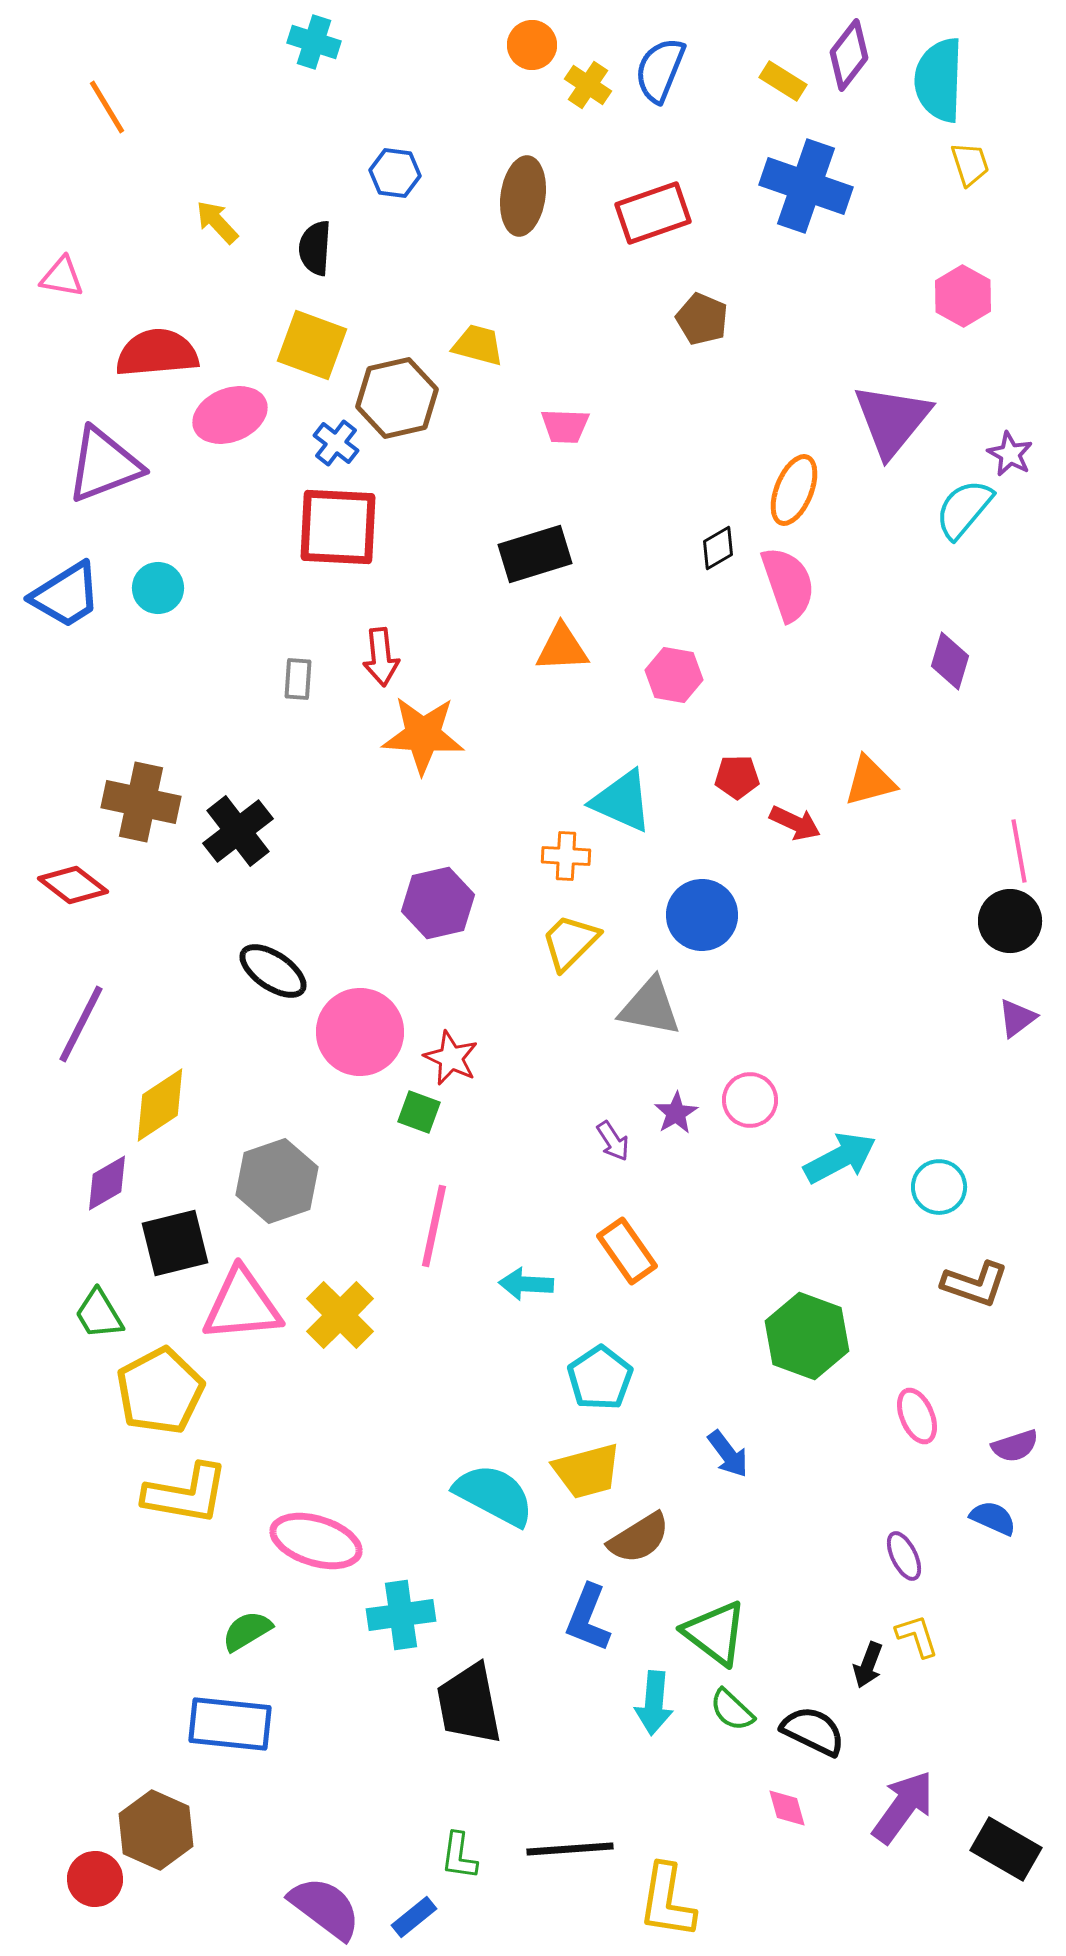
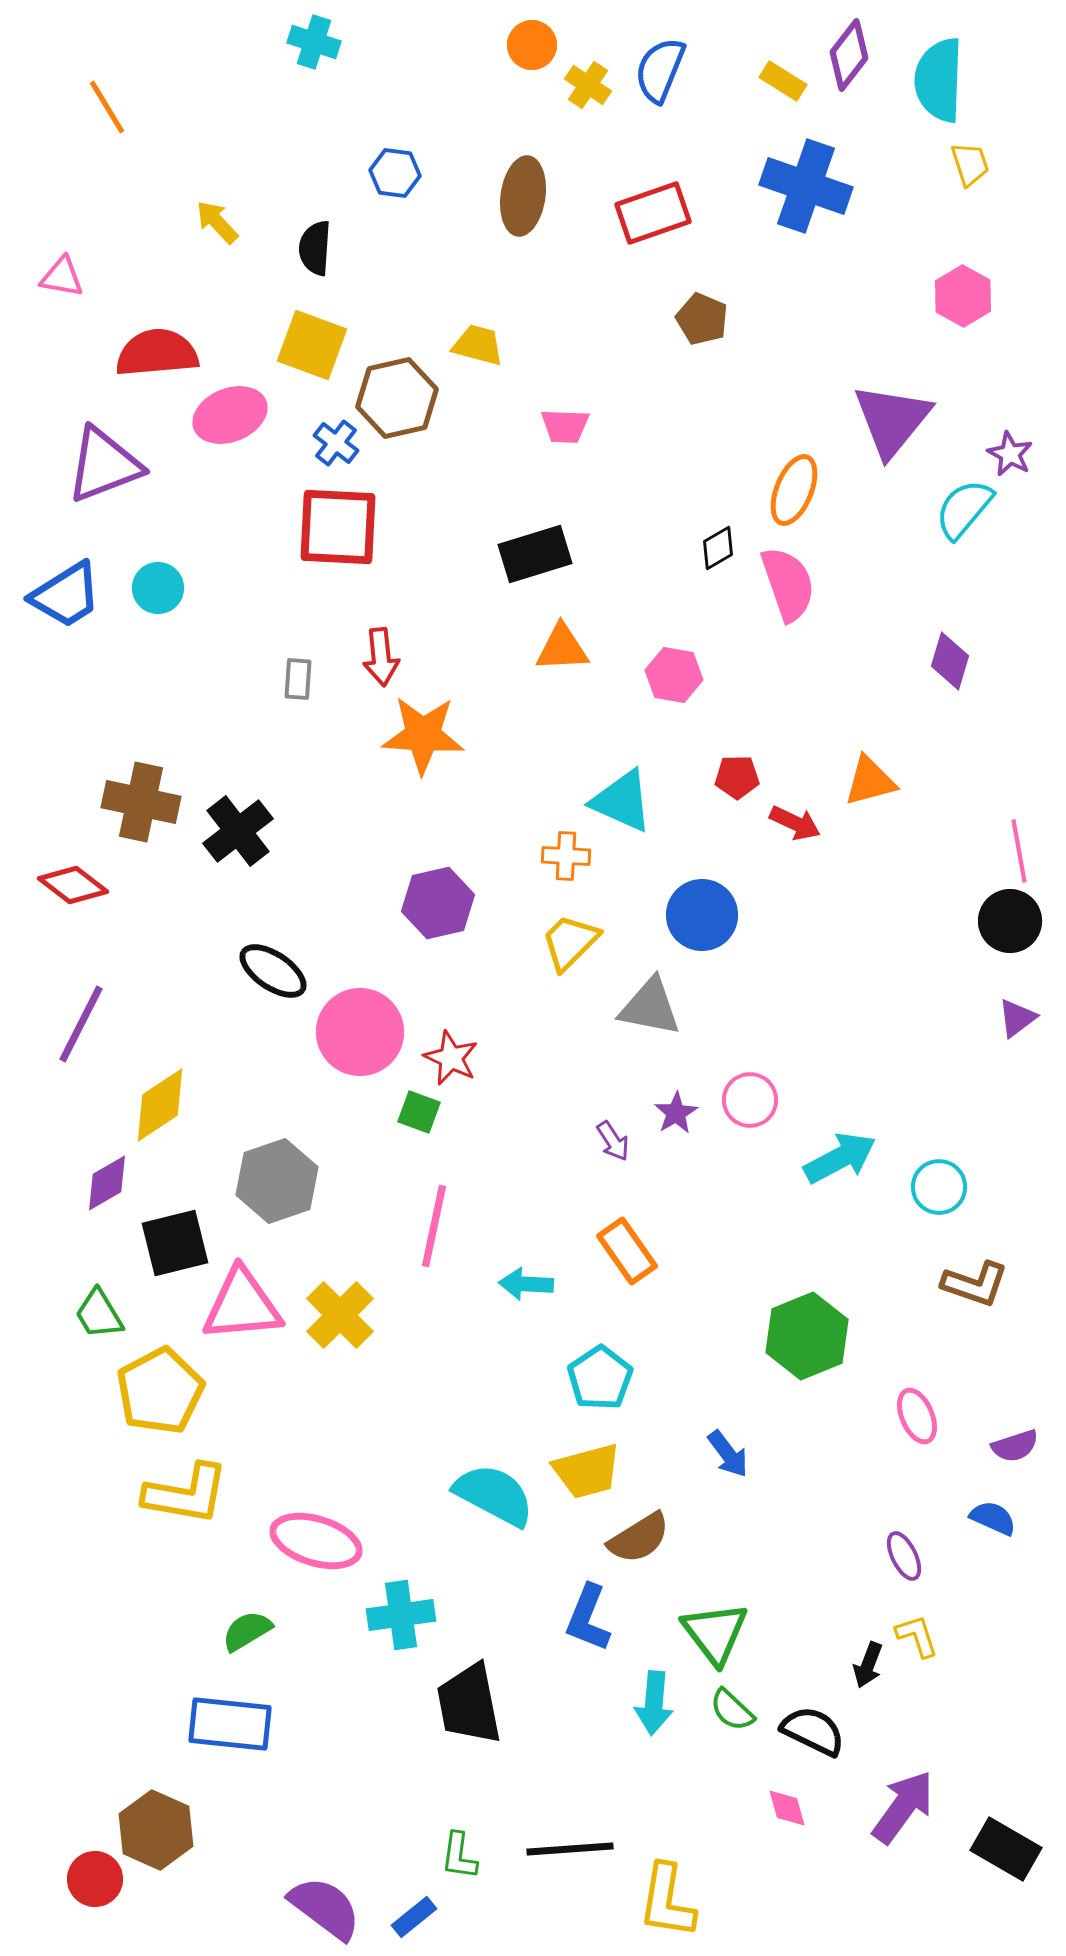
green hexagon at (807, 1336): rotated 18 degrees clockwise
green triangle at (715, 1633): rotated 16 degrees clockwise
